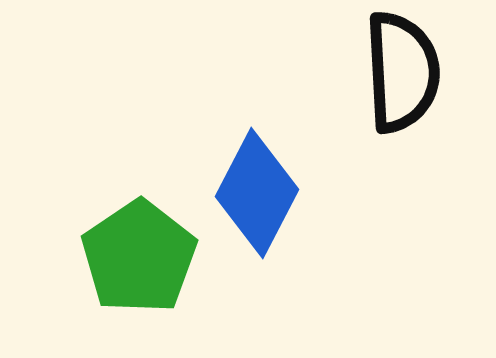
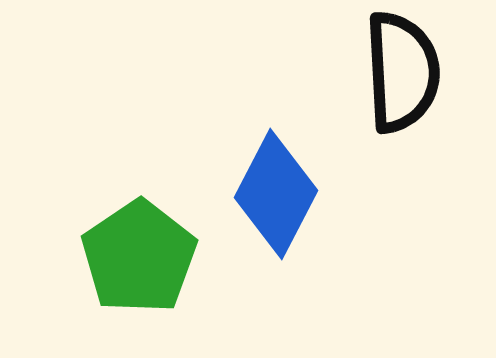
blue diamond: moved 19 px right, 1 px down
